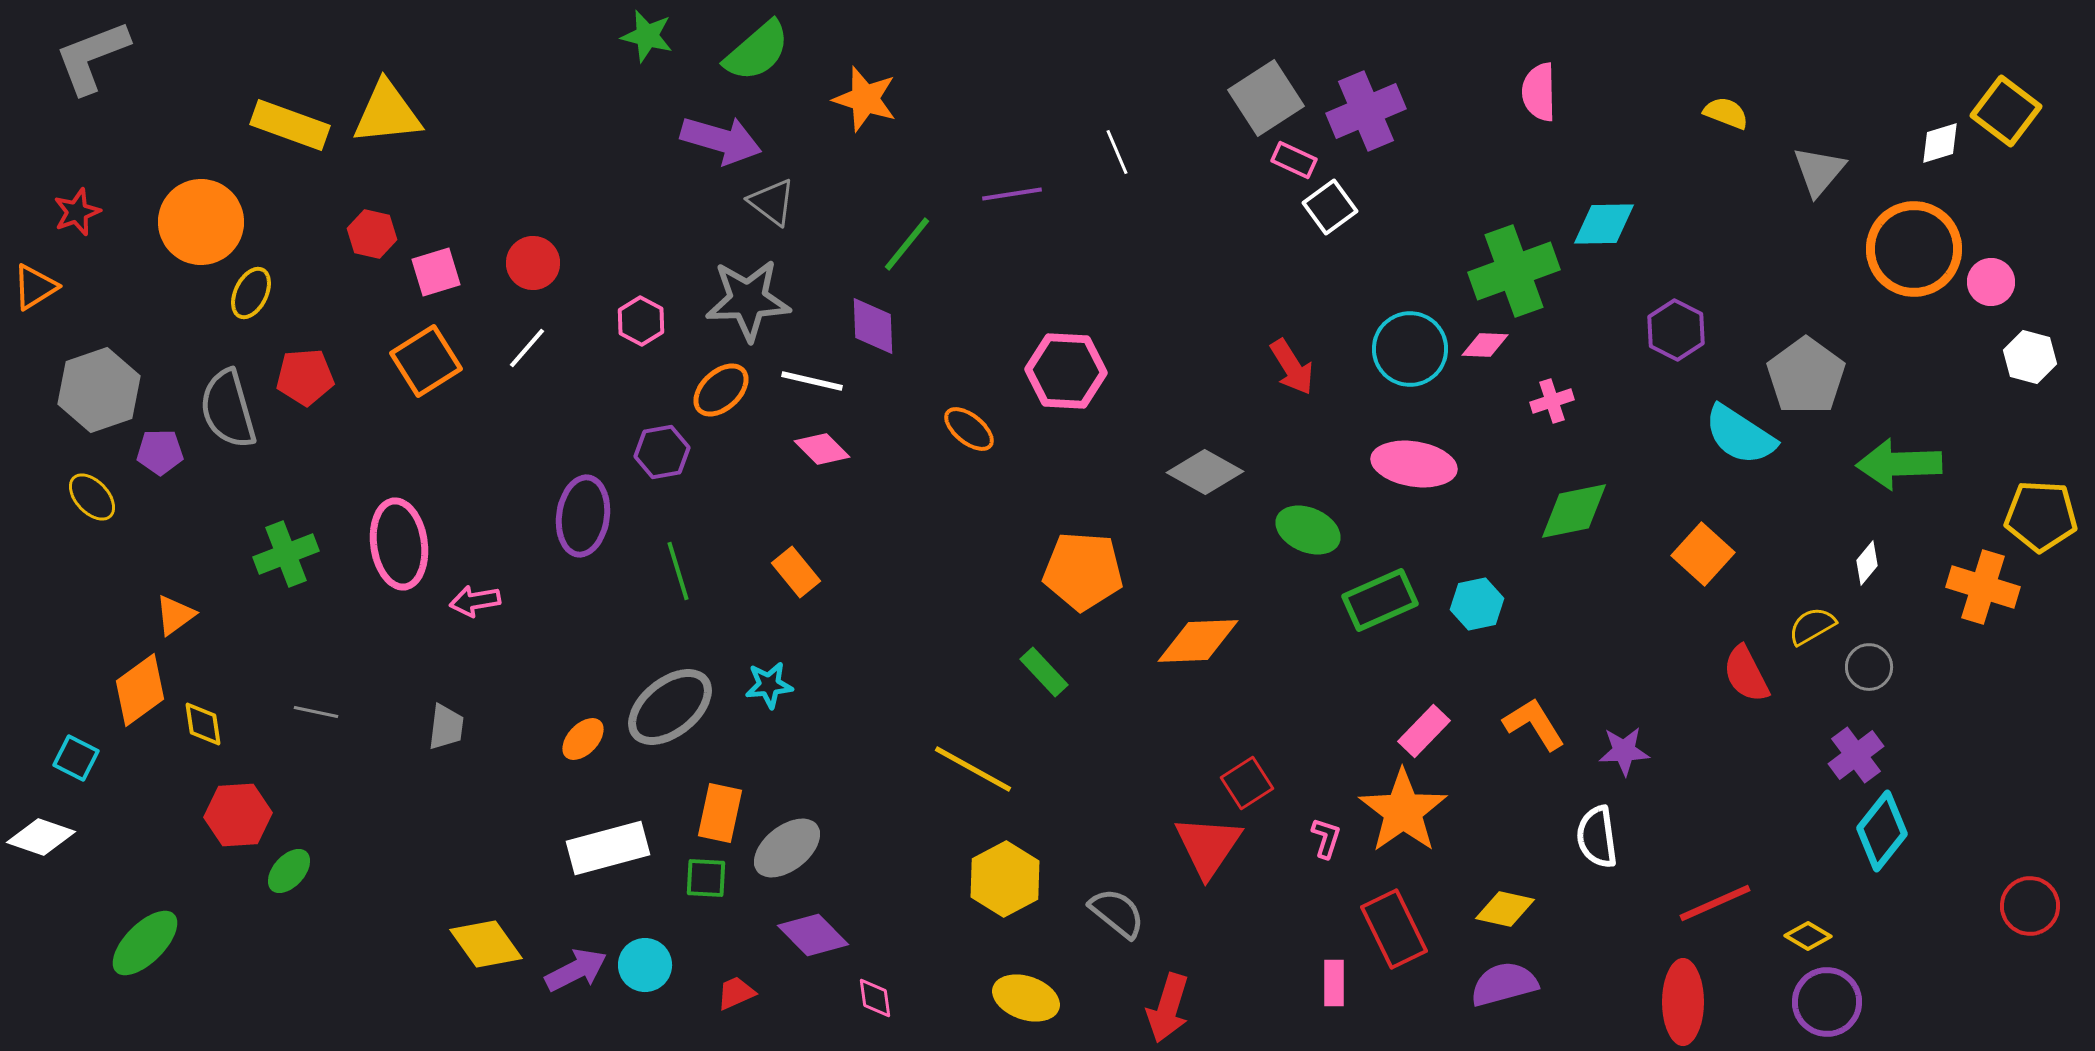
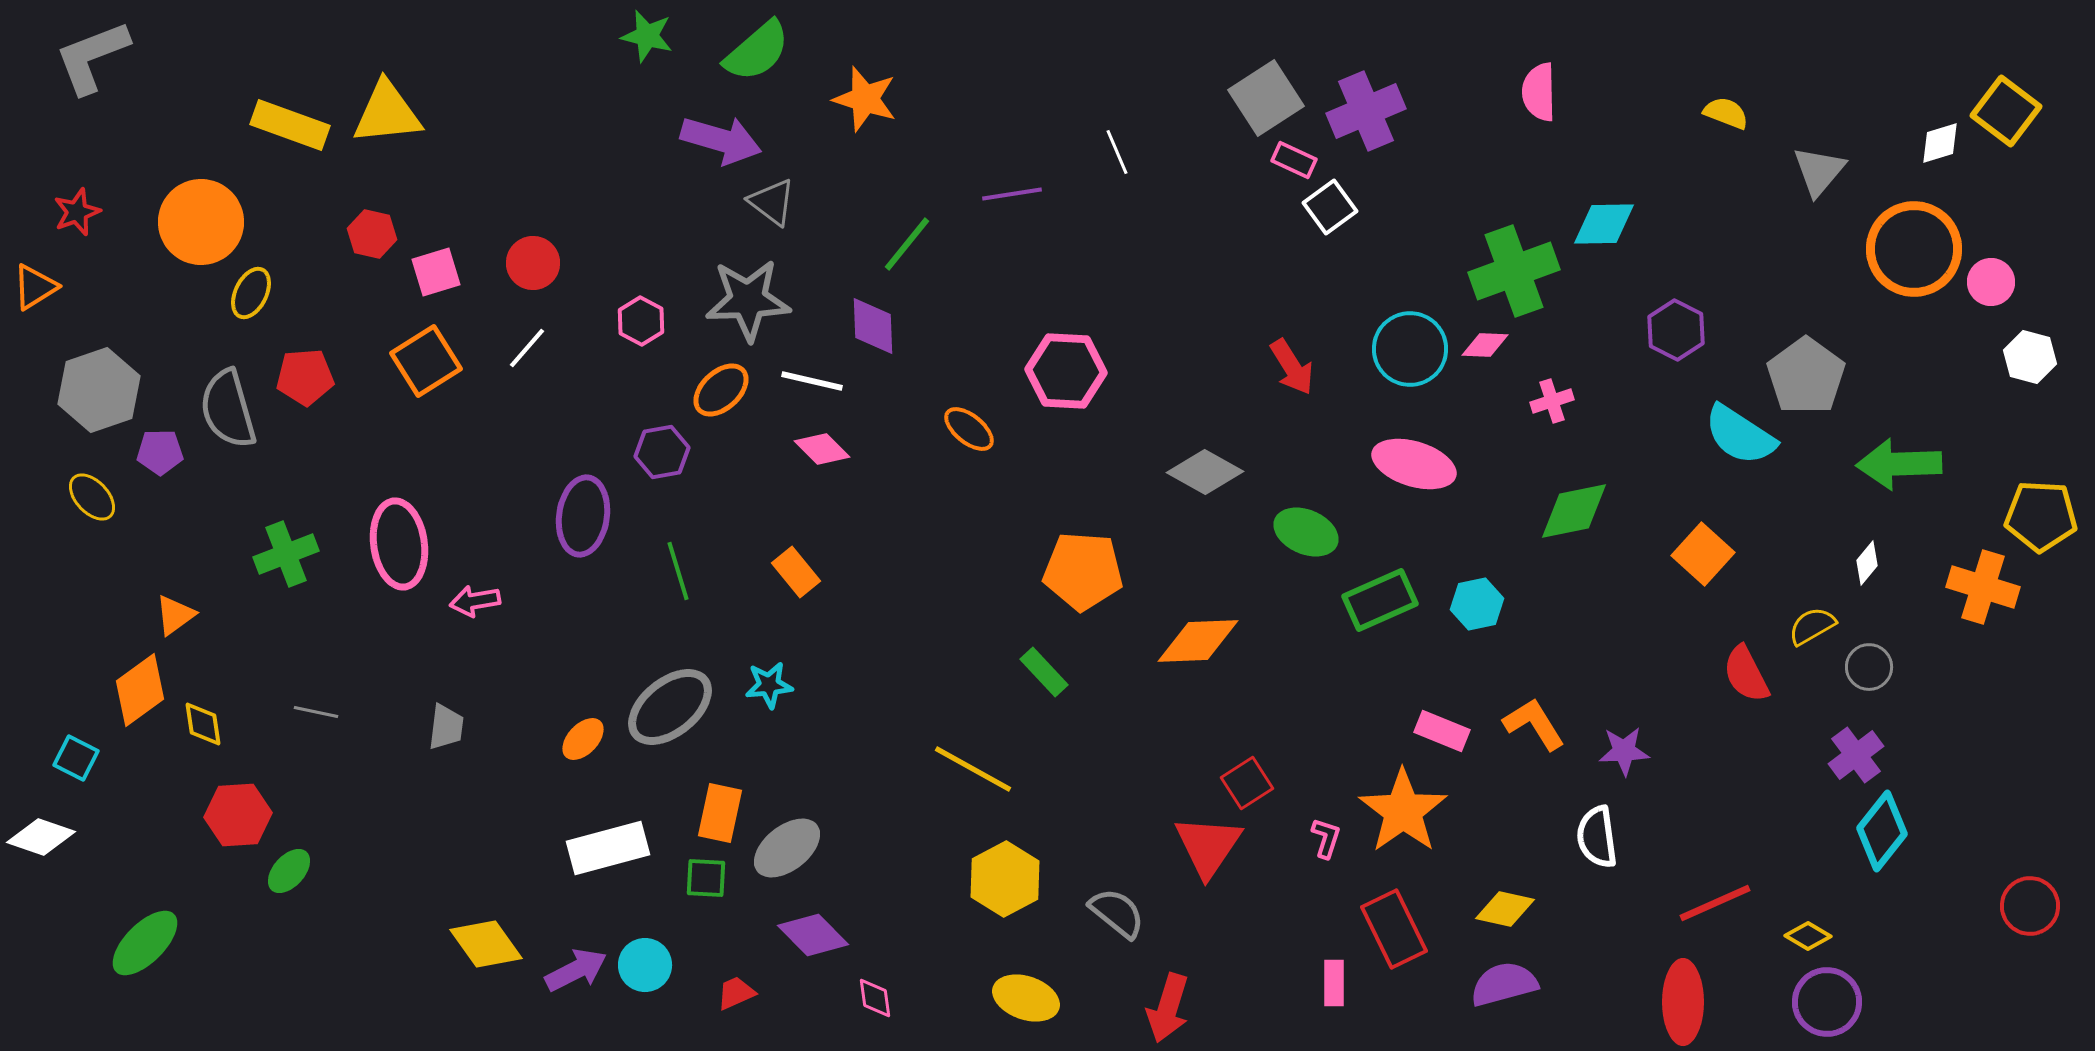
pink ellipse at (1414, 464): rotated 8 degrees clockwise
green ellipse at (1308, 530): moved 2 px left, 2 px down
pink rectangle at (1424, 731): moved 18 px right; rotated 68 degrees clockwise
